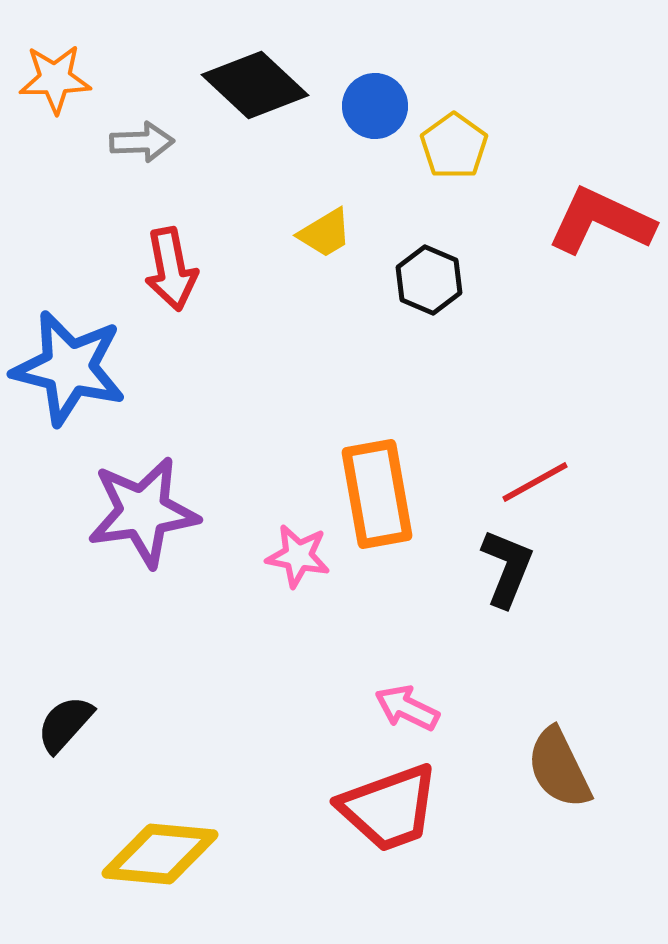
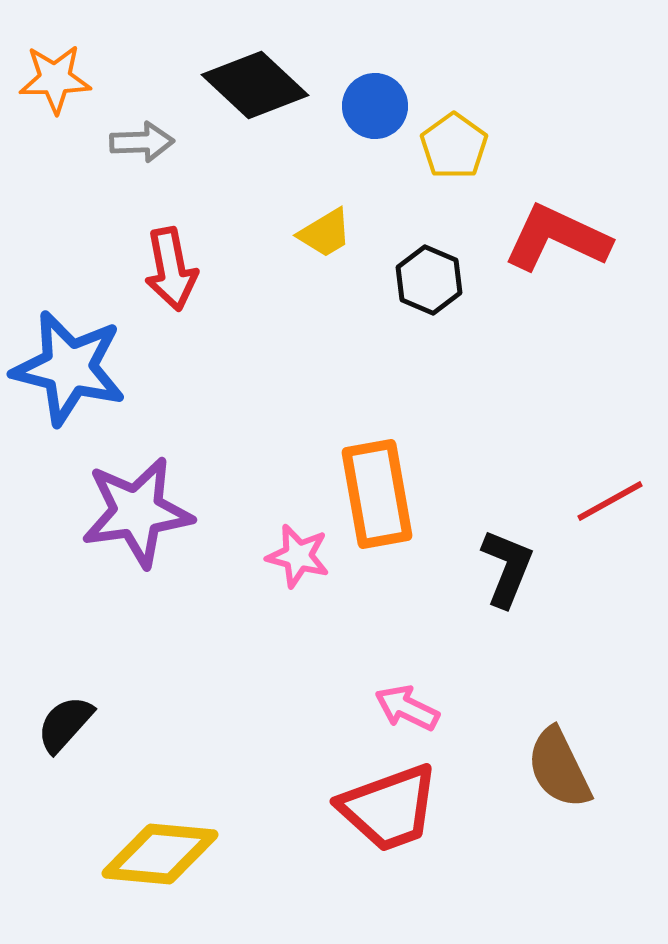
red L-shape: moved 44 px left, 17 px down
red line: moved 75 px right, 19 px down
purple star: moved 6 px left
pink star: rotated 4 degrees clockwise
